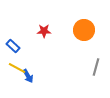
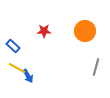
orange circle: moved 1 px right, 1 px down
